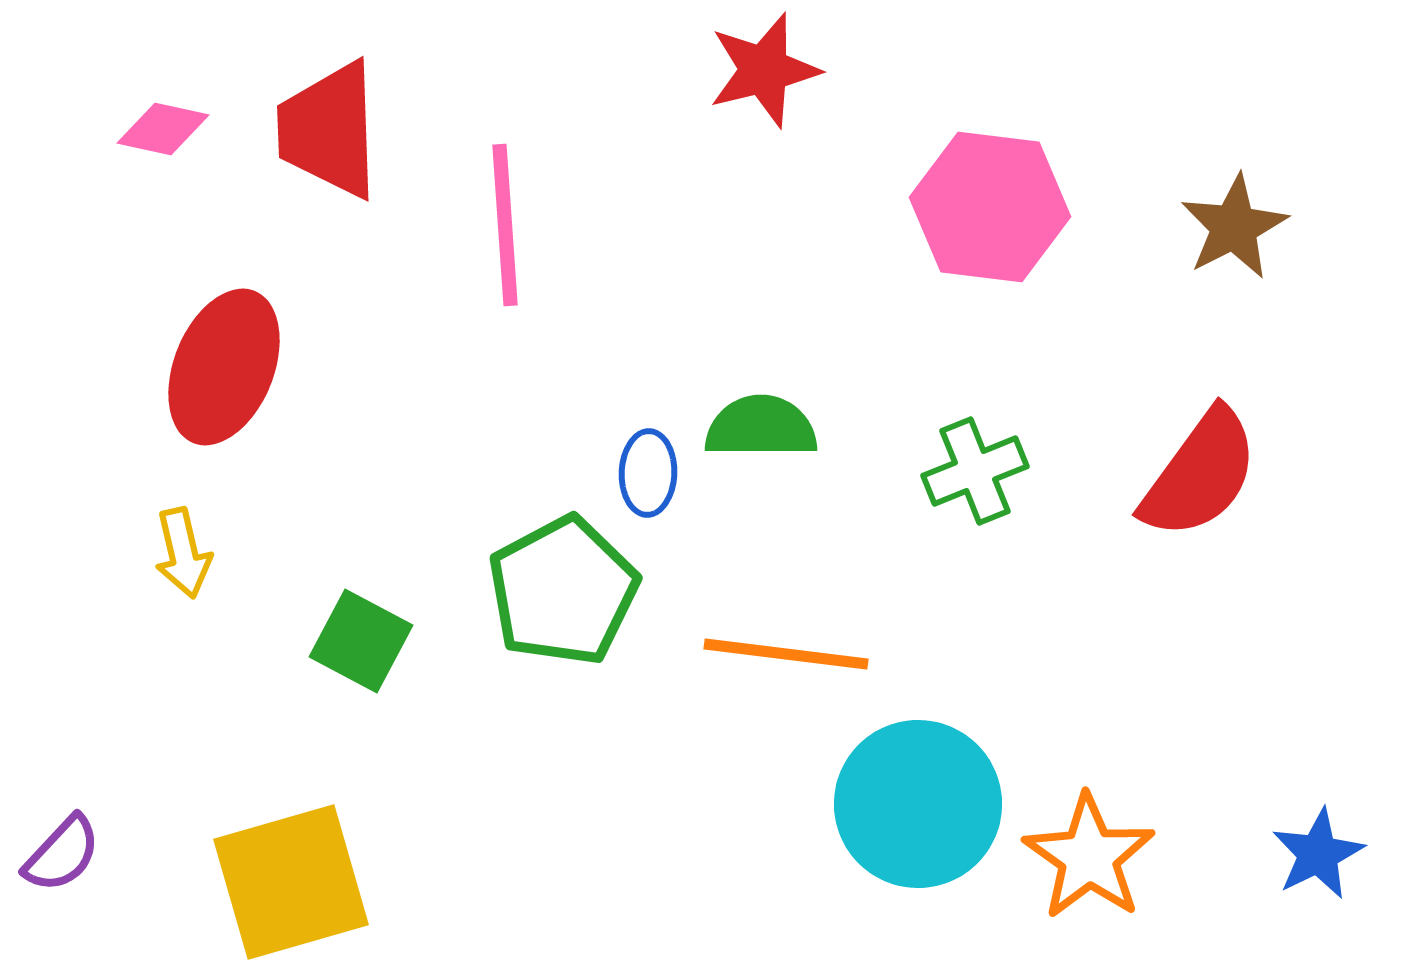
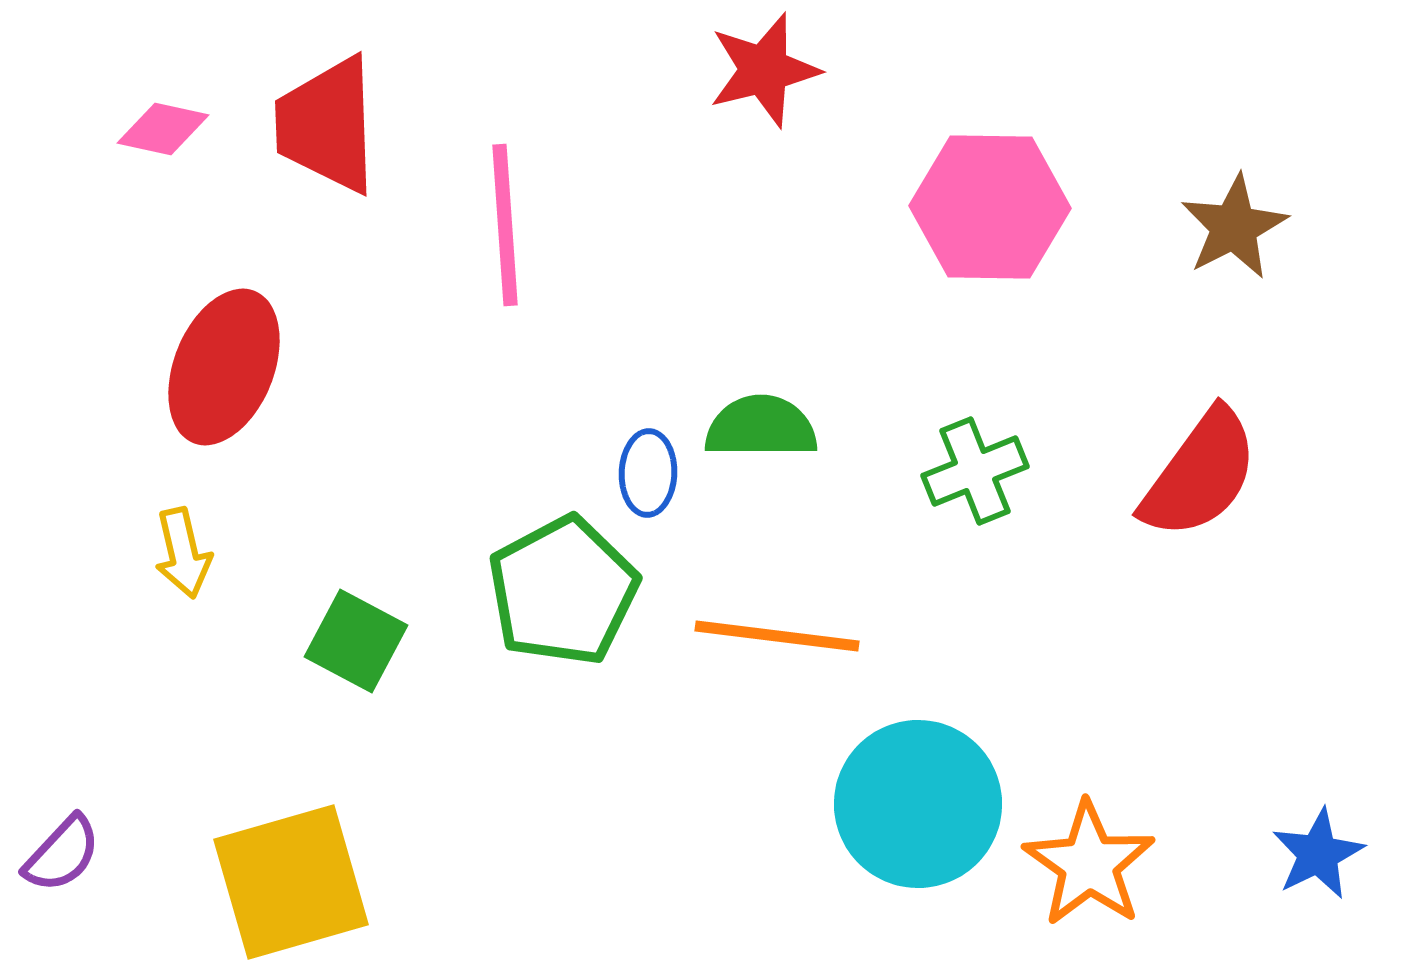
red trapezoid: moved 2 px left, 5 px up
pink hexagon: rotated 6 degrees counterclockwise
green square: moved 5 px left
orange line: moved 9 px left, 18 px up
orange star: moved 7 px down
